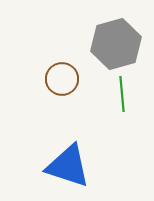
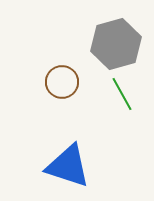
brown circle: moved 3 px down
green line: rotated 24 degrees counterclockwise
